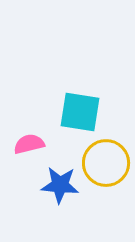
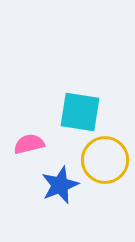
yellow circle: moved 1 px left, 3 px up
blue star: rotated 27 degrees counterclockwise
